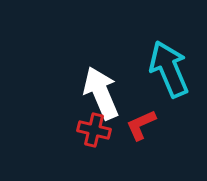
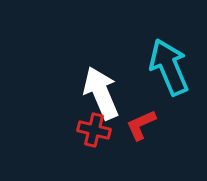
cyan arrow: moved 2 px up
